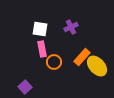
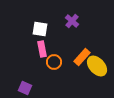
purple cross: moved 1 px right, 6 px up; rotated 24 degrees counterclockwise
purple square: moved 1 px down; rotated 24 degrees counterclockwise
